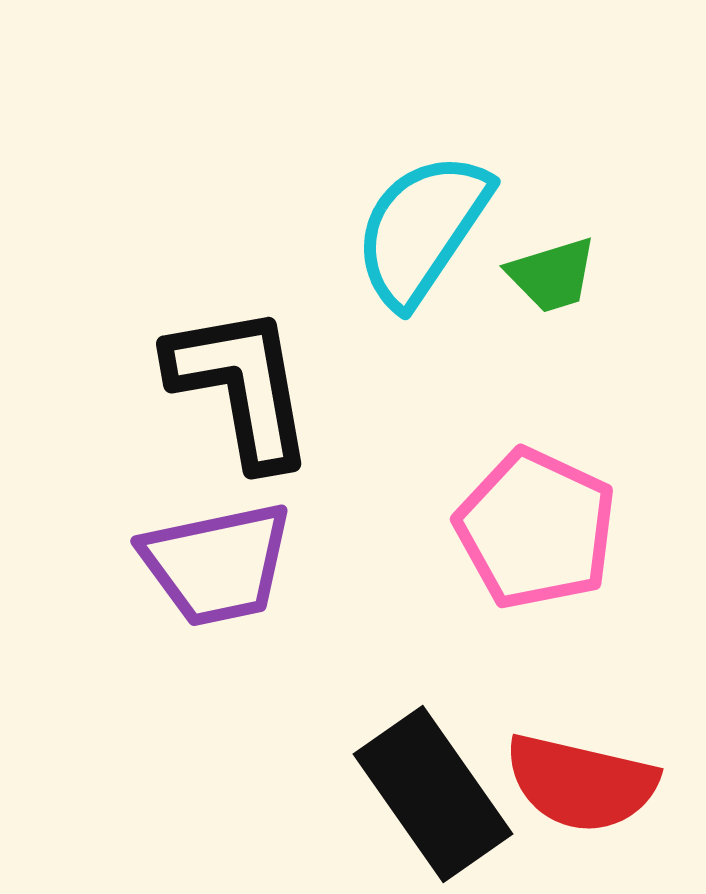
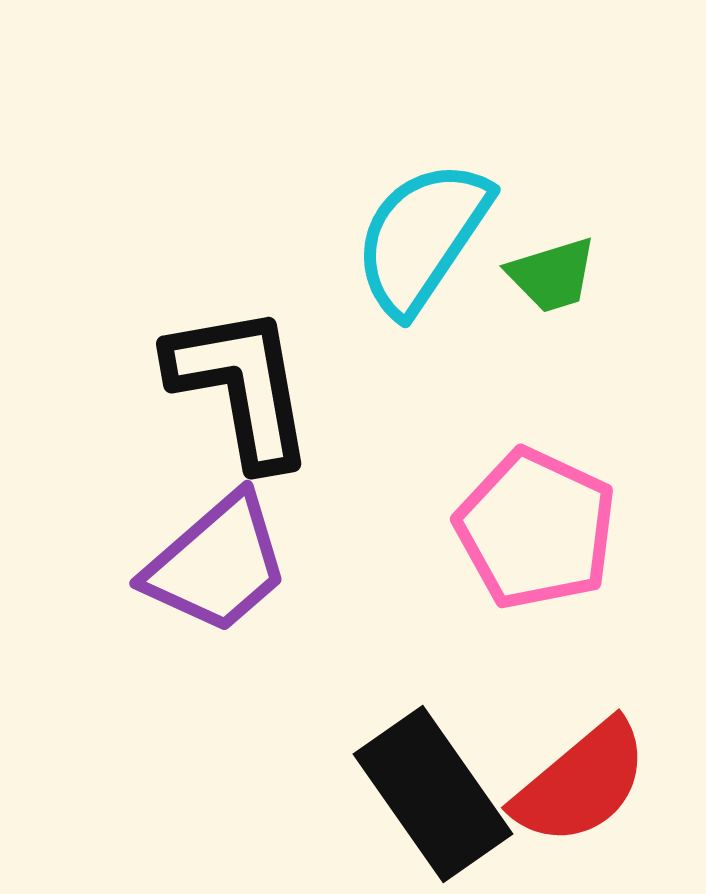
cyan semicircle: moved 8 px down
purple trapezoid: rotated 29 degrees counterclockwise
red semicircle: rotated 53 degrees counterclockwise
